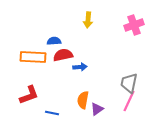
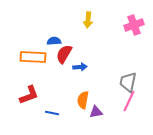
red semicircle: moved 1 px right, 1 px up; rotated 48 degrees counterclockwise
gray trapezoid: moved 1 px left, 1 px up
purple triangle: moved 1 px left, 3 px down; rotated 24 degrees clockwise
